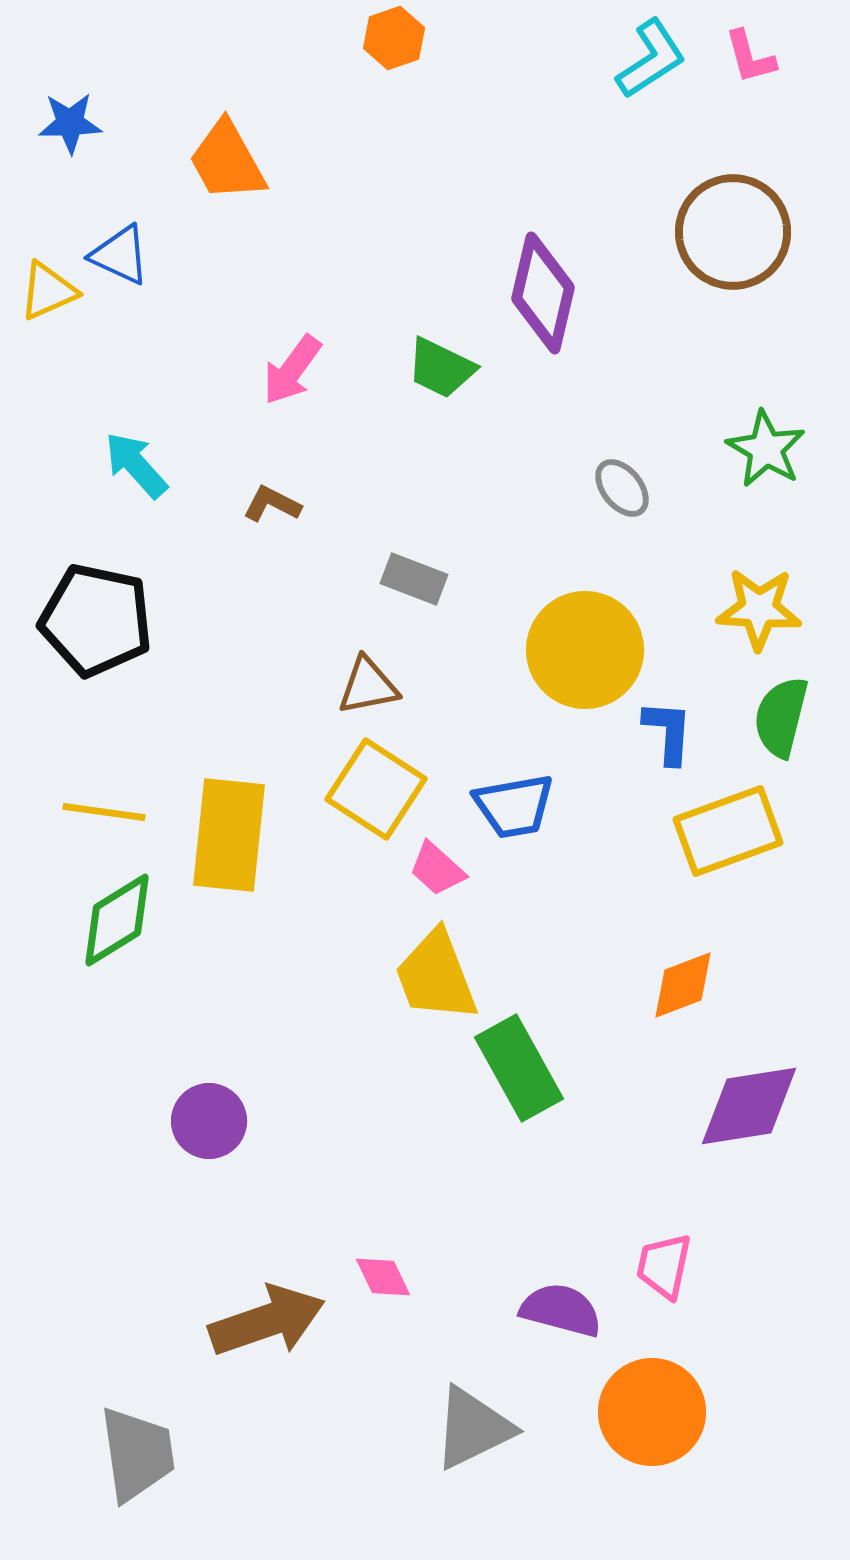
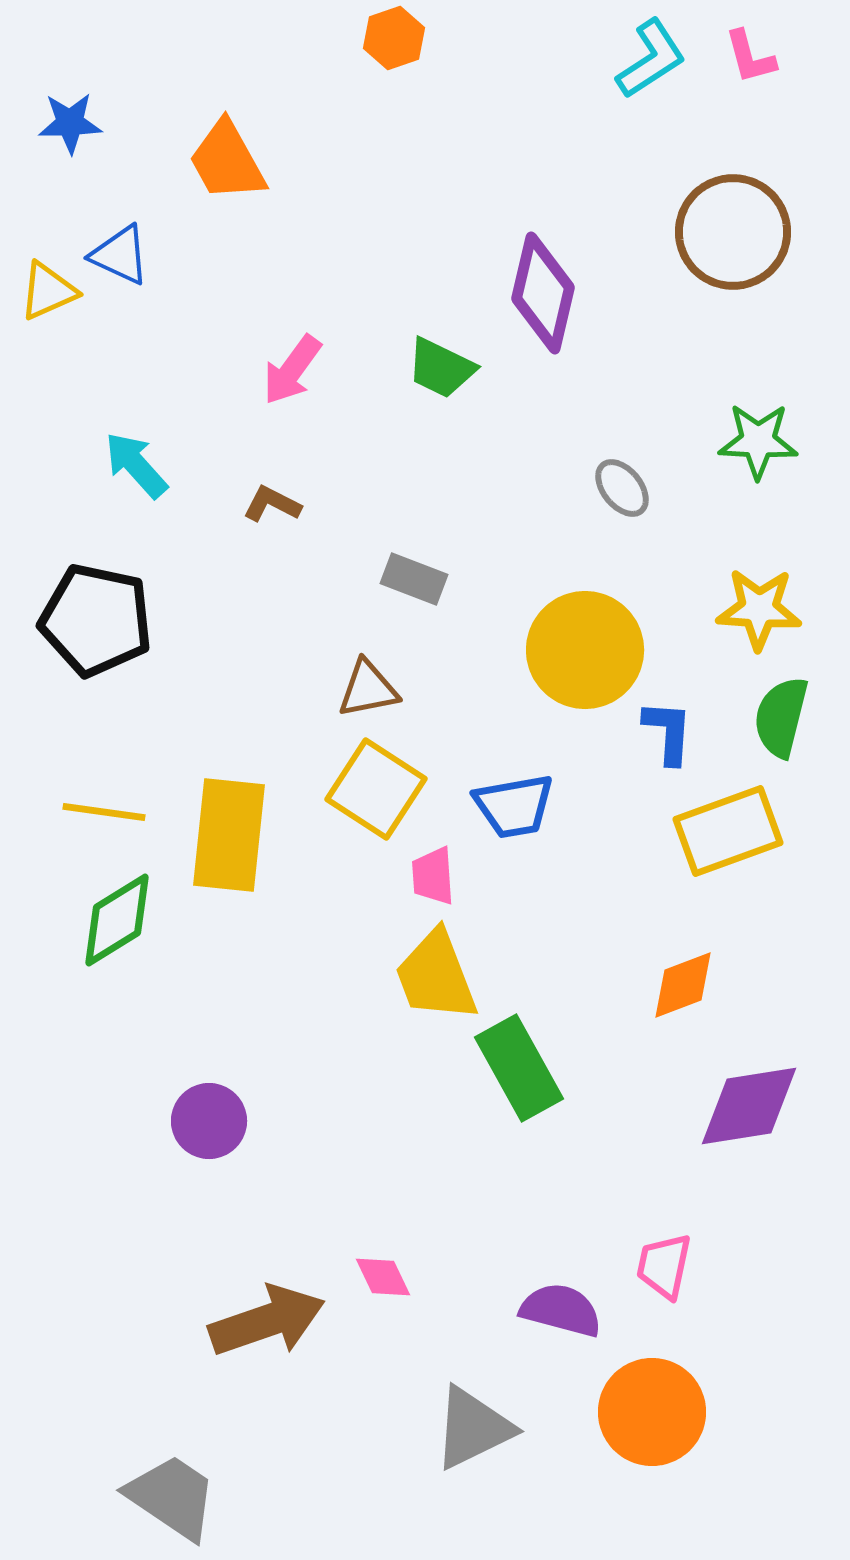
green star at (766, 449): moved 8 px left, 8 px up; rotated 28 degrees counterclockwise
brown triangle at (368, 686): moved 3 px down
pink trapezoid at (437, 869): moved 4 px left, 7 px down; rotated 44 degrees clockwise
gray trapezoid at (137, 1454): moved 35 px right, 43 px down; rotated 48 degrees counterclockwise
